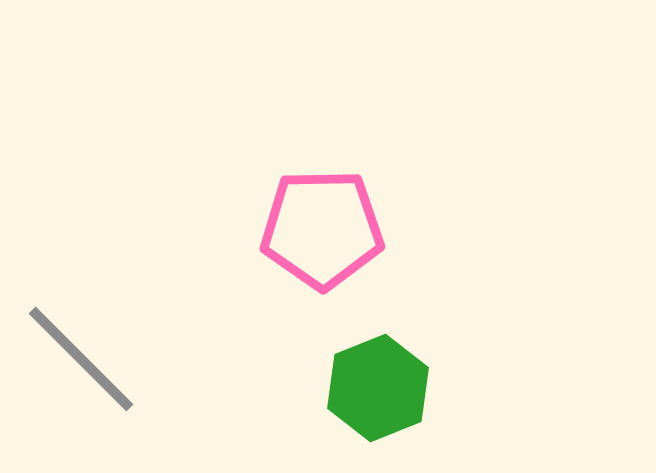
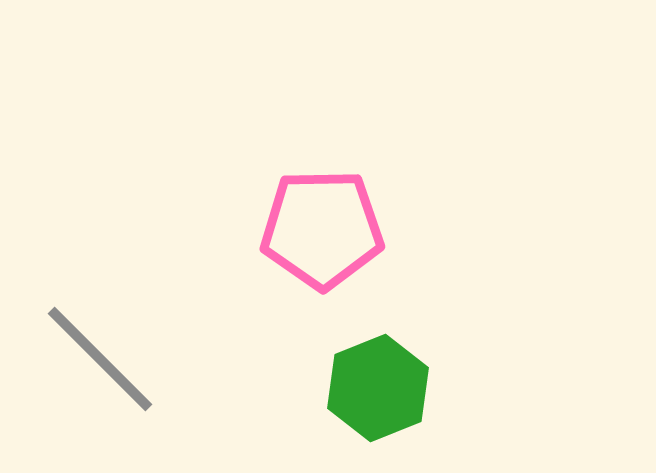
gray line: moved 19 px right
